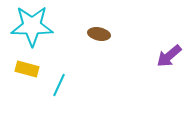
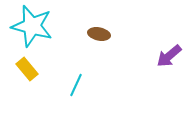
cyan star: rotated 15 degrees clockwise
yellow rectangle: rotated 35 degrees clockwise
cyan line: moved 17 px right
